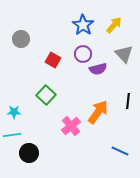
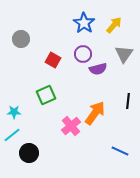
blue star: moved 1 px right, 2 px up
gray triangle: rotated 18 degrees clockwise
green square: rotated 24 degrees clockwise
orange arrow: moved 3 px left, 1 px down
cyan line: rotated 30 degrees counterclockwise
